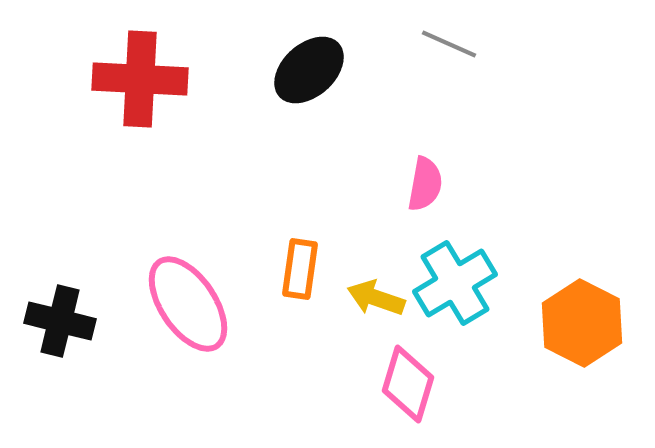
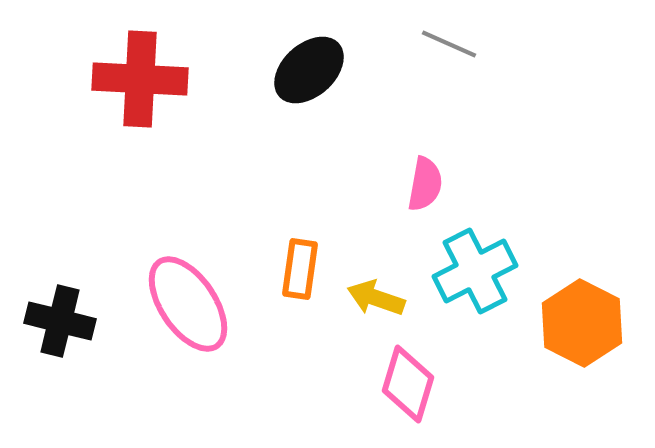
cyan cross: moved 20 px right, 12 px up; rotated 4 degrees clockwise
